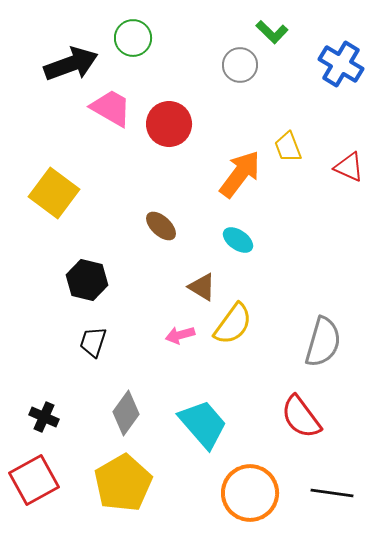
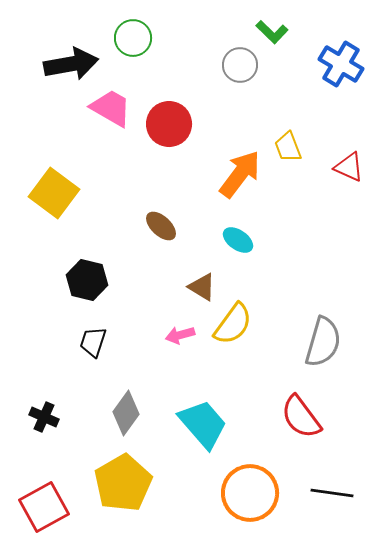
black arrow: rotated 10 degrees clockwise
red square: moved 10 px right, 27 px down
